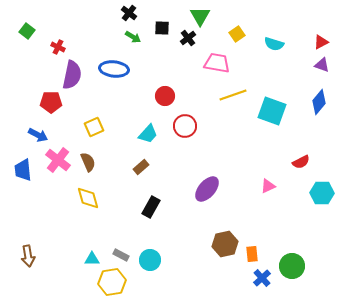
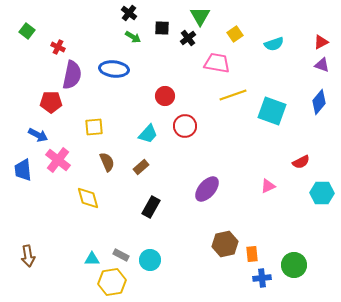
yellow square at (237, 34): moved 2 px left
cyan semicircle at (274, 44): rotated 36 degrees counterclockwise
yellow square at (94, 127): rotated 18 degrees clockwise
brown semicircle at (88, 162): moved 19 px right
green circle at (292, 266): moved 2 px right, 1 px up
blue cross at (262, 278): rotated 36 degrees clockwise
